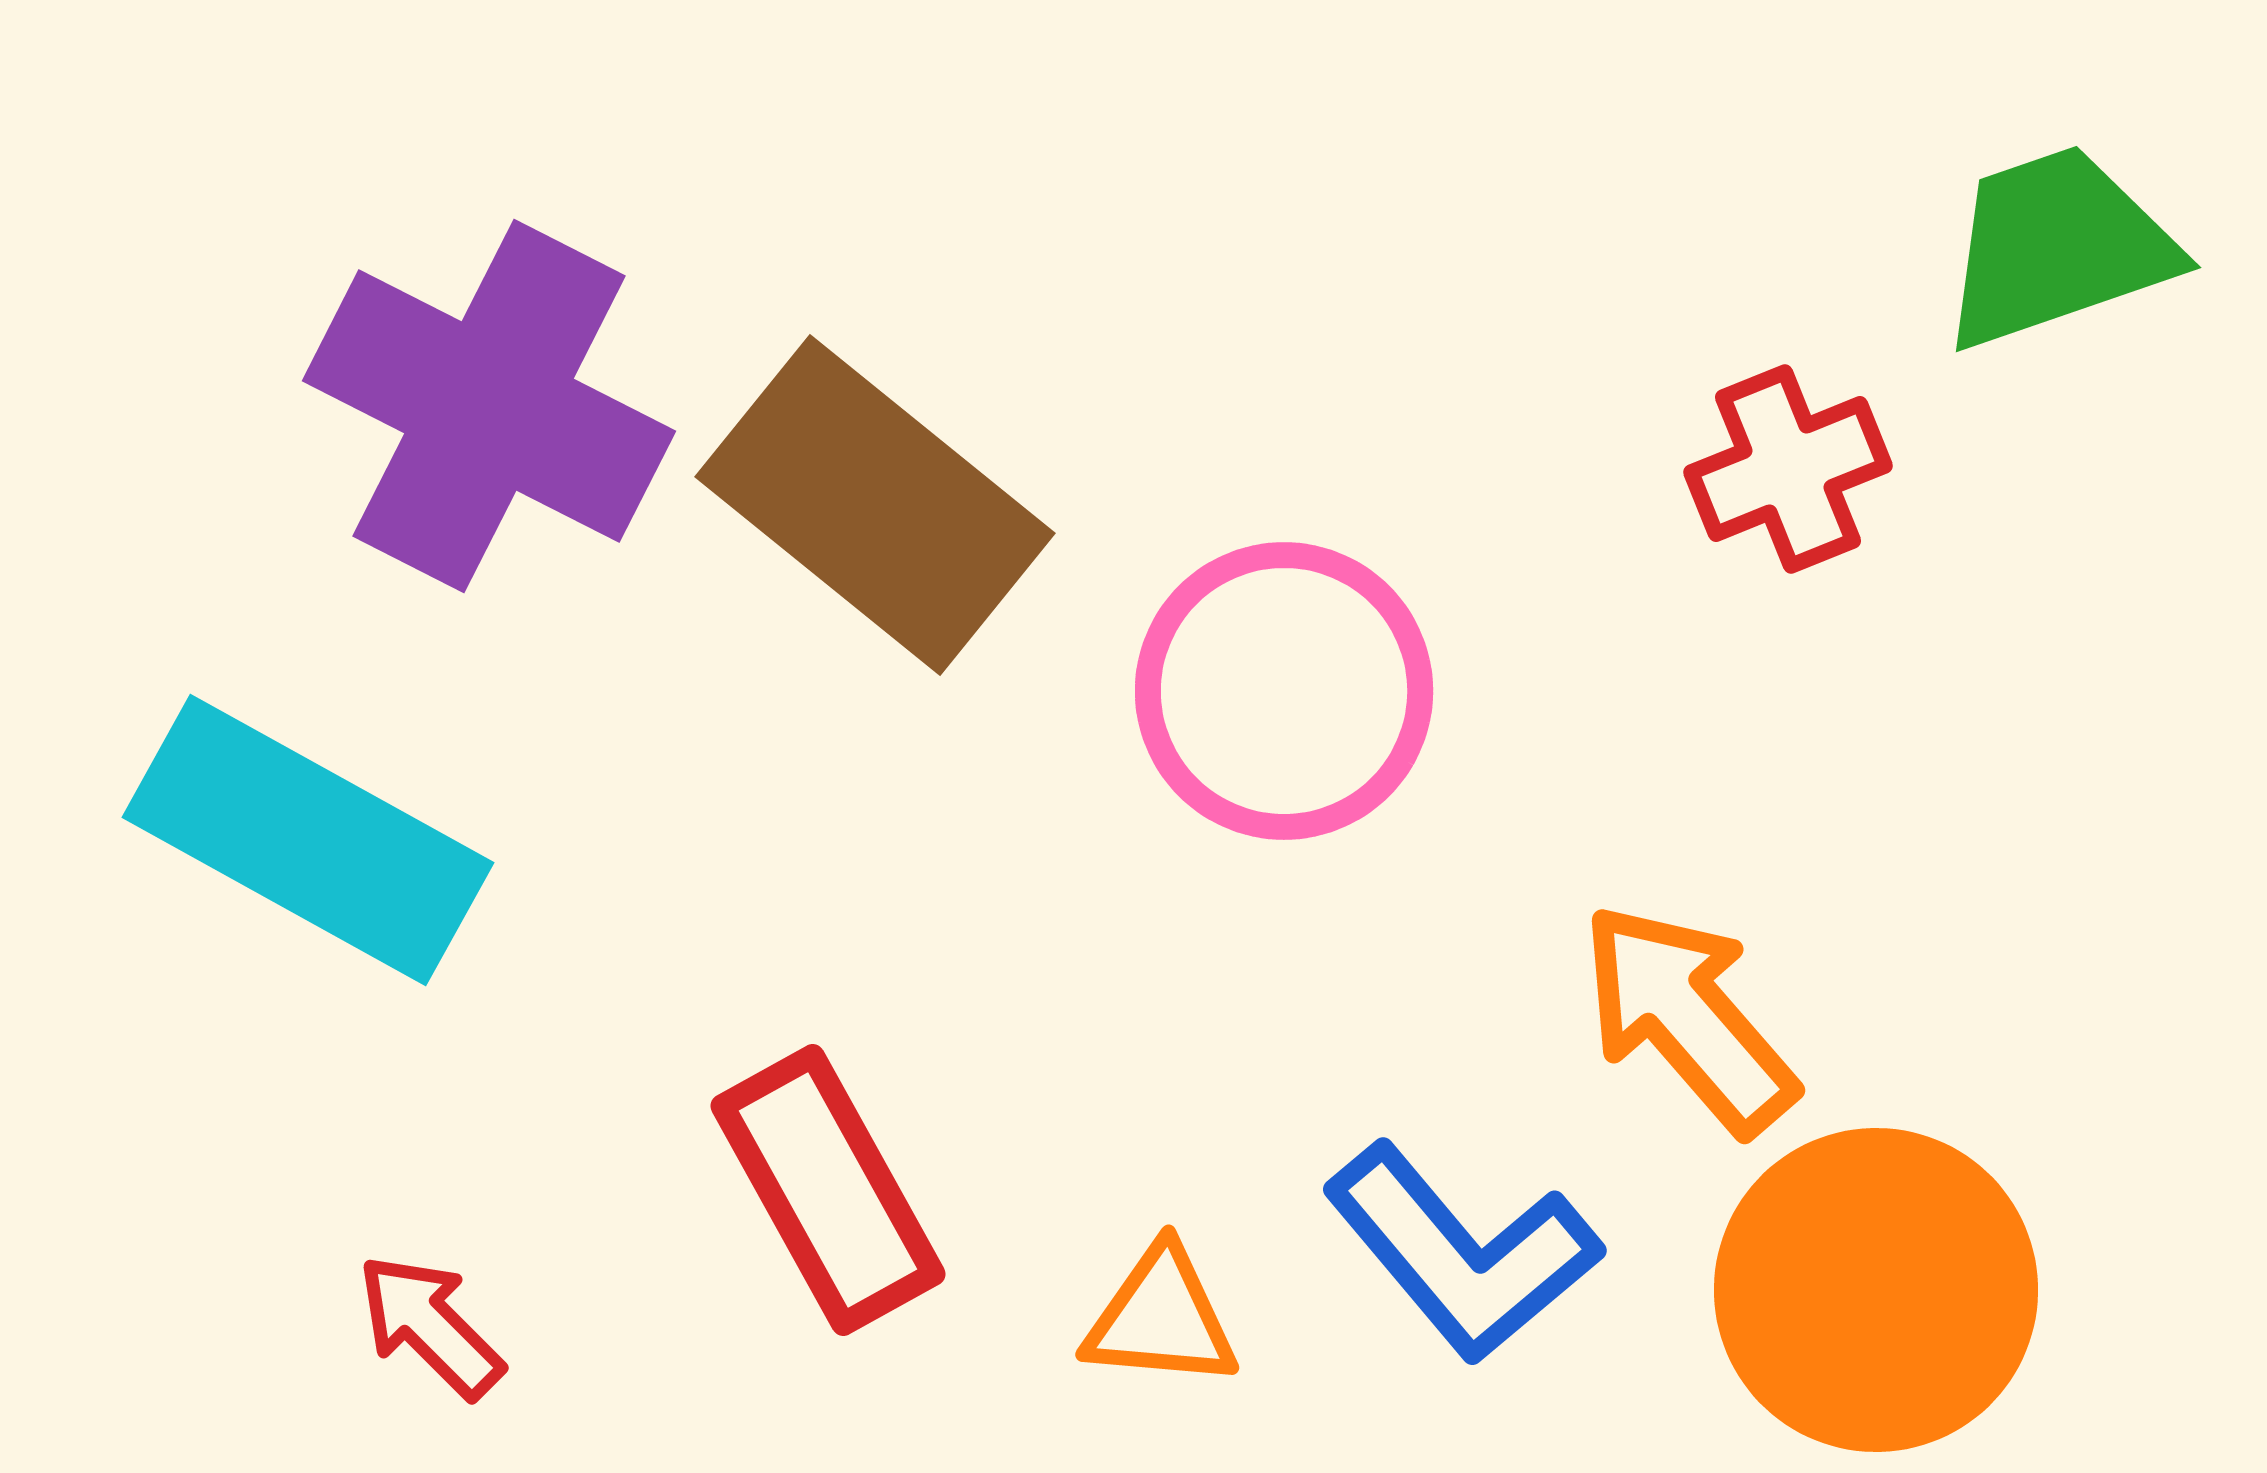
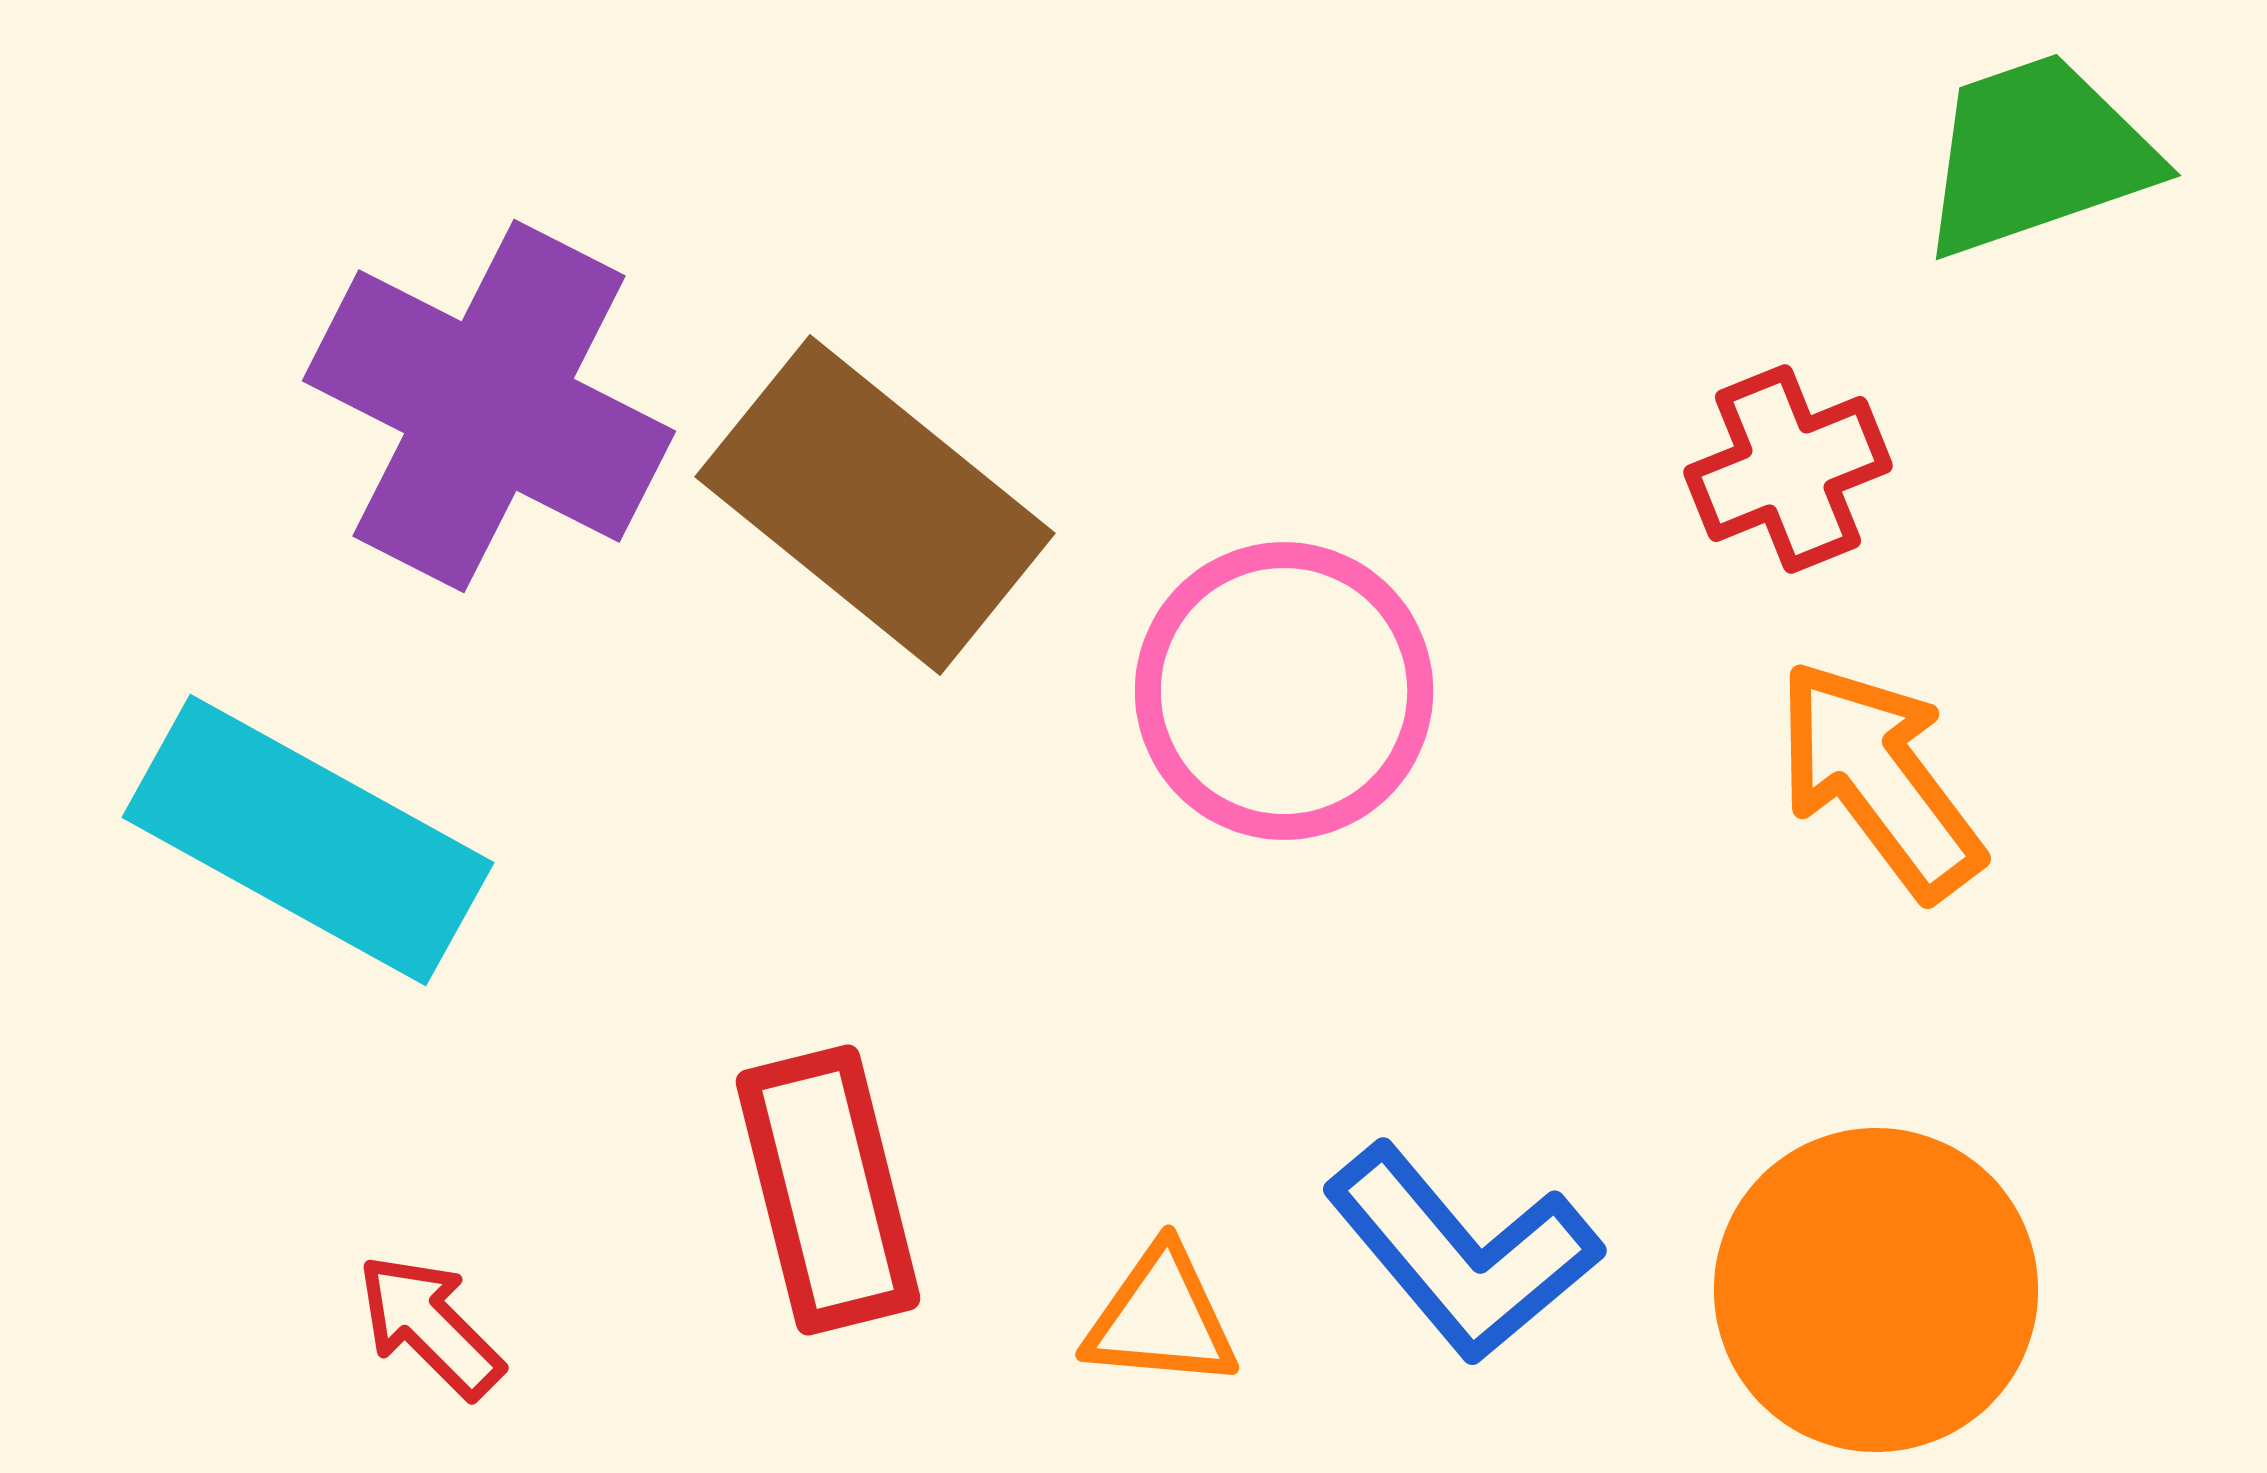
green trapezoid: moved 20 px left, 92 px up
orange arrow: moved 191 px right, 239 px up; rotated 4 degrees clockwise
red rectangle: rotated 15 degrees clockwise
